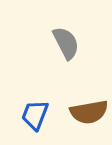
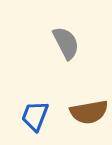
blue trapezoid: moved 1 px down
